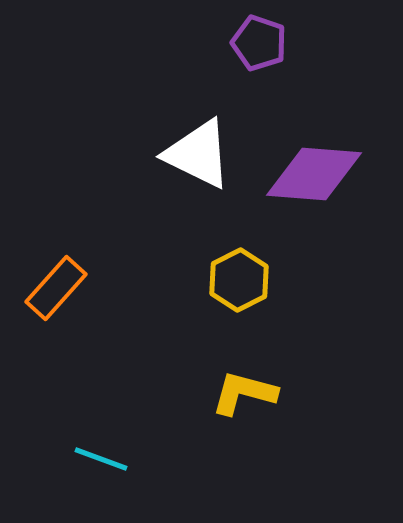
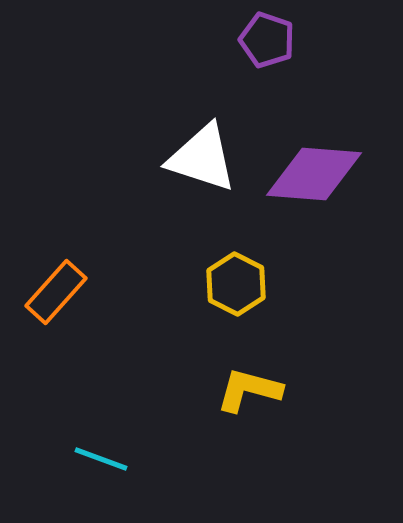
purple pentagon: moved 8 px right, 3 px up
white triangle: moved 4 px right, 4 px down; rotated 8 degrees counterclockwise
yellow hexagon: moved 3 px left, 4 px down; rotated 6 degrees counterclockwise
orange rectangle: moved 4 px down
yellow L-shape: moved 5 px right, 3 px up
